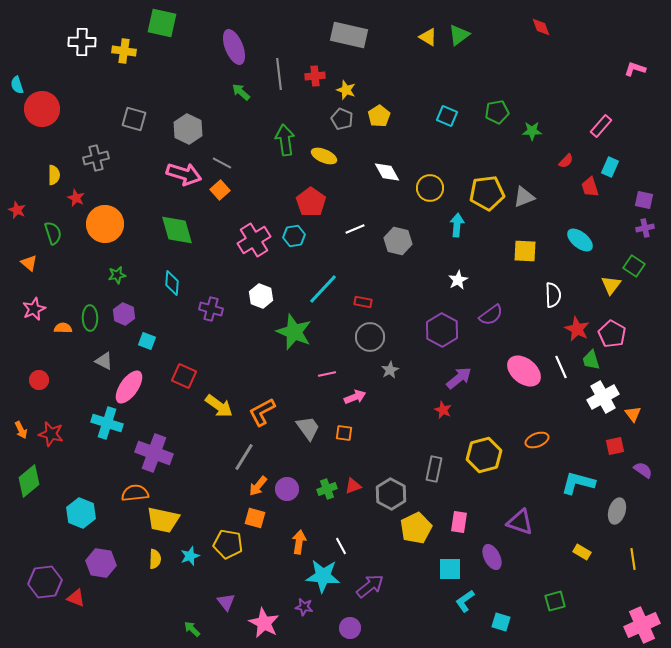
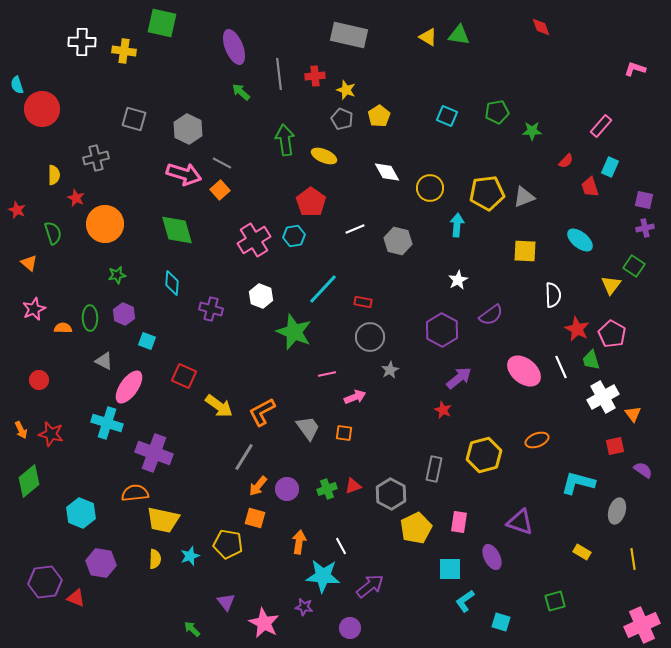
green triangle at (459, 35): rotated 45 degrees clockwise
